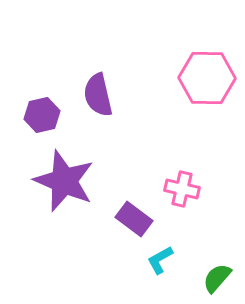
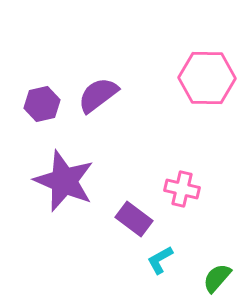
purple semicircle: rotated 66 degrees clockwise
purple hexagon: moved 11 px up
